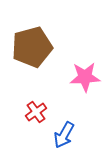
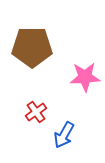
brown pentagon: rotated 15 degrees clockwise
